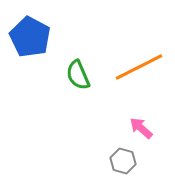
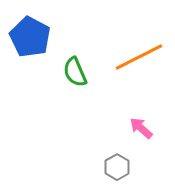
orange line: moved 10 px up
green semicircle: moved 3 px left, 3 px up
gray hexagon: moved 6 px left, 6 px down; rotated 15 degrees clockwise
